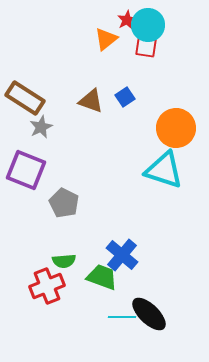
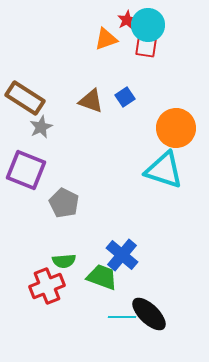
orange triangle: rotated 20 degrees clockwise
